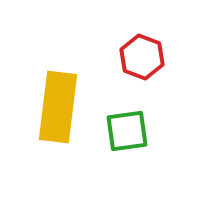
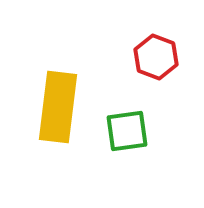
red hexagon: moved 14 px right
